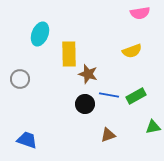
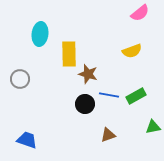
pink semicircle: rotated 30 degrees counterclockwise
cyan ellipse: rotated 15 degrees counterclockwise
